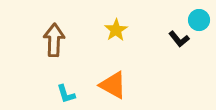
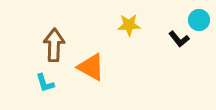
yellow star: moved 13 px right, 5 px up; rotated 30 degrees clockwise
brown arrow: moved 5 px down
orange triangle: moved 22 px left, 18 px up
cyan L-shape: moved 21 px left, 11 px up
